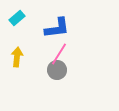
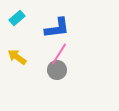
yellow arrow: rotated 60 degrees counterclockwise
